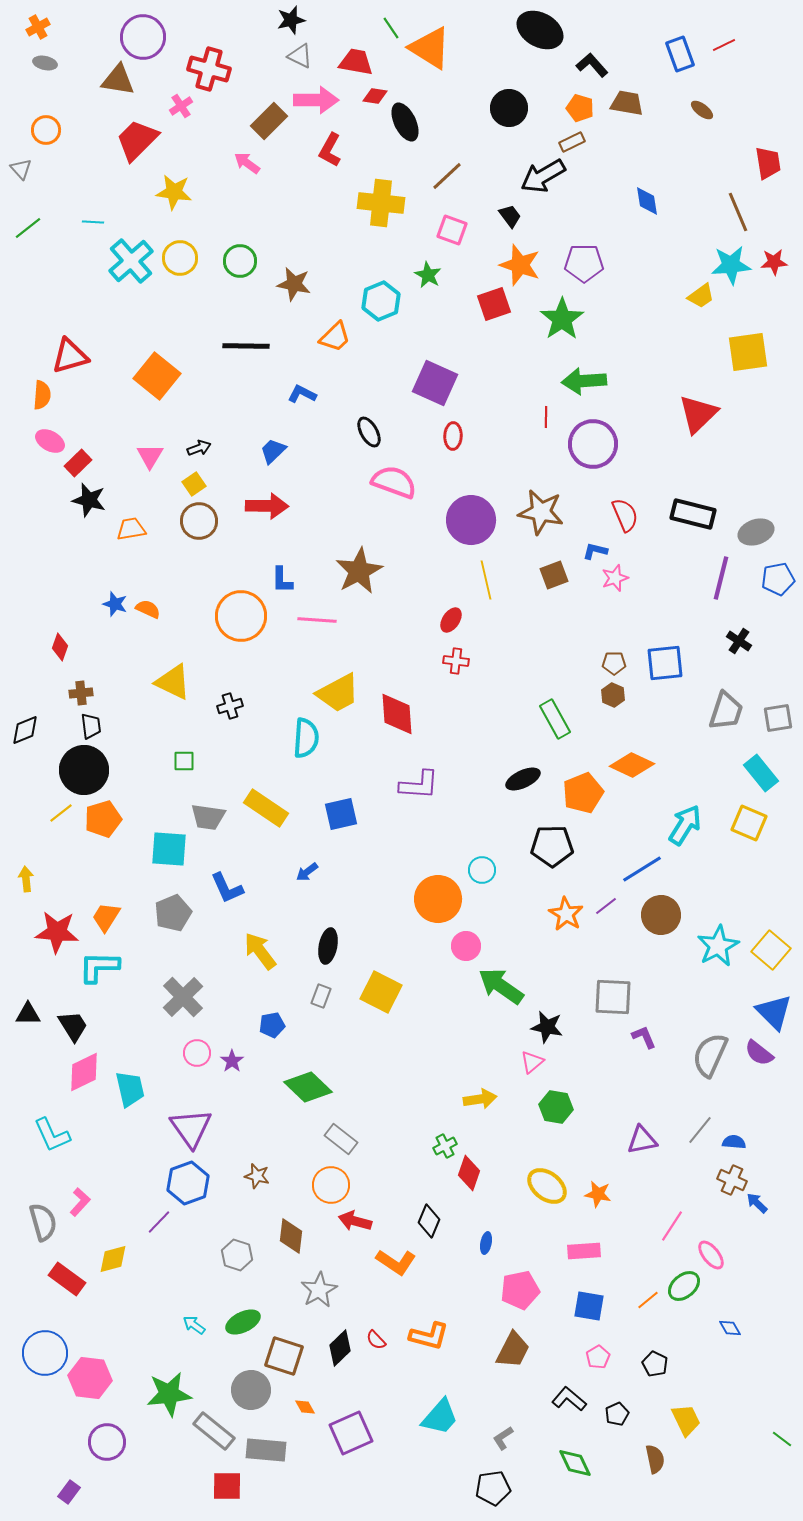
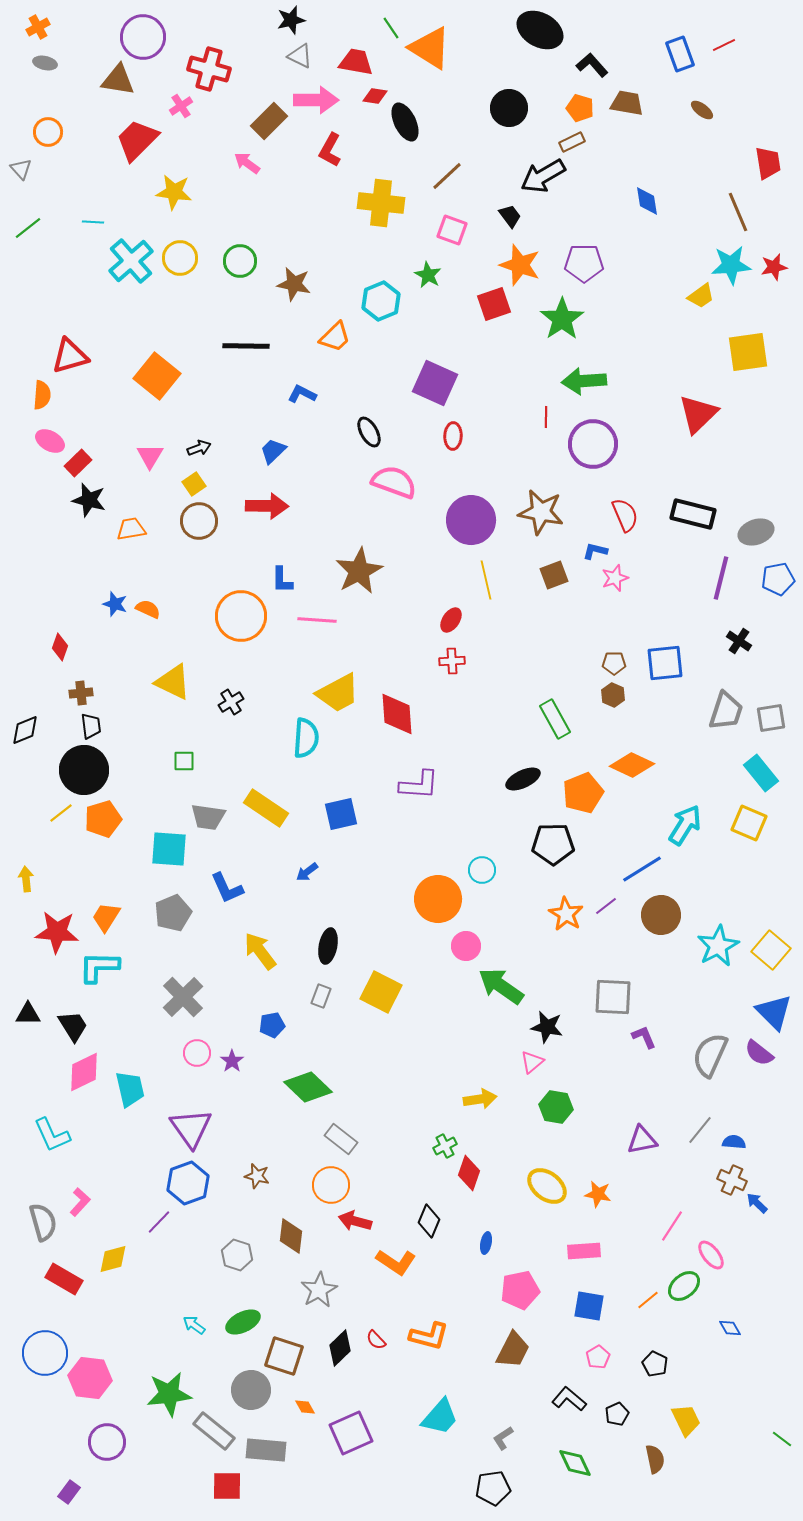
orange circle at (46, 130): moved 2 px right, 2 px down
red star at (774, 262): moved 5 px down; rotated 8 degrees counterclockwise
red cross at (456, 661): moved 4 px left; rotated 10 degrees counterclockwise
black cross at (230, 706): moved 1 px right, 4 px up; rotated 15 degrees counterclockwise
gray square at (778, 718): moved 7 px left
black pentagon at (552, 846): moved 1 px right, 2 px up
red rectangle at (67, 1279): moved 3 px left; rotated 6 degrees counterclockwise
